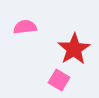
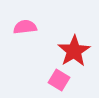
red star: moved 2 px down
